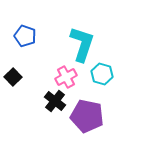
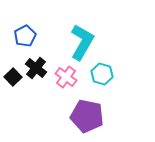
blue pentagon: rotated 25 degrees clockwise
cyan L-shape: moved 2 px up; rotated 12 degrees clockwise
pink cross: rotated 25 degrees counterclockwise
black cross: moved 19 px left, 33 px up
